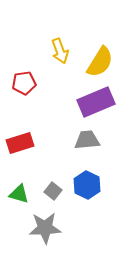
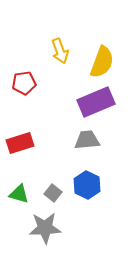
yellow semicircle: moved 2 px right; rotated 12 degrees counterclockwise
gray square: moved 2 px down
